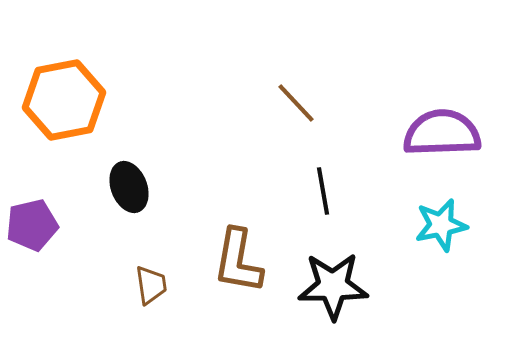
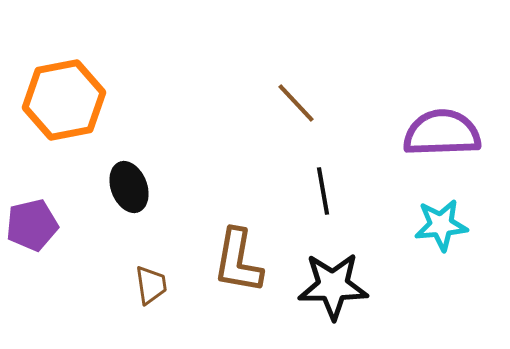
cyan star: rotated 6 degrees clockwise
